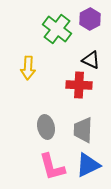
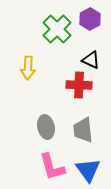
green cross: rotated 8 degrees clockwise
gray trapezoid: rotated 8 degrees counterclockwise
blue triangle: moved 5 px down; rotated 40 degrees counterclockwise
